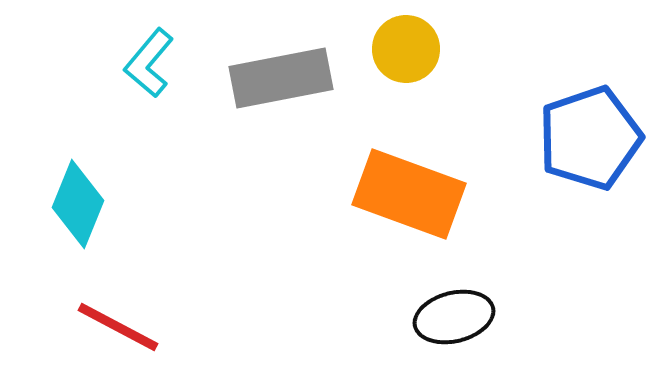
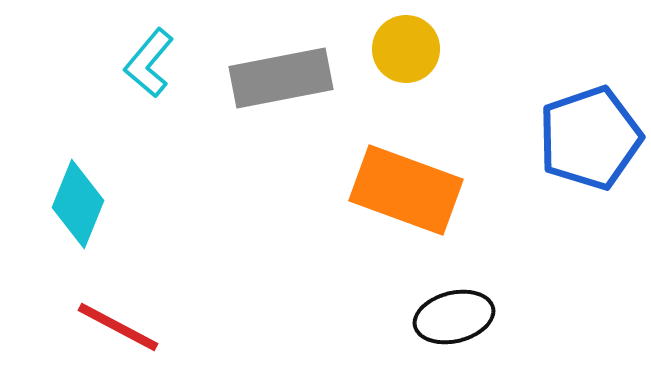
orange rectangle: moved 3 px left, 4 px up
